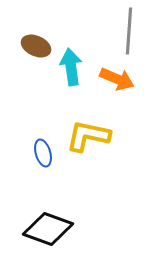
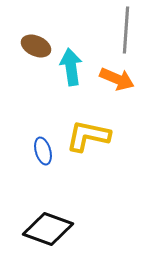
gray line: moved 3 px left, 1 px up
blue ellipse: moved 2 px up
